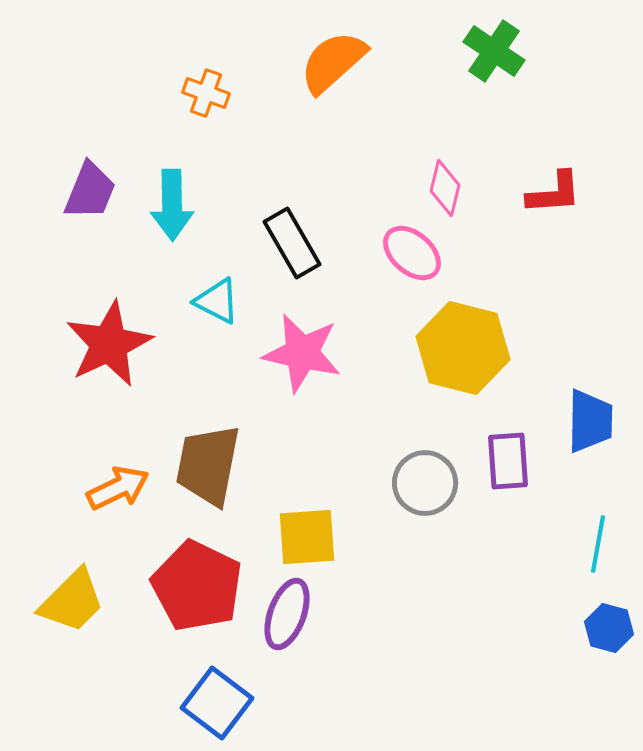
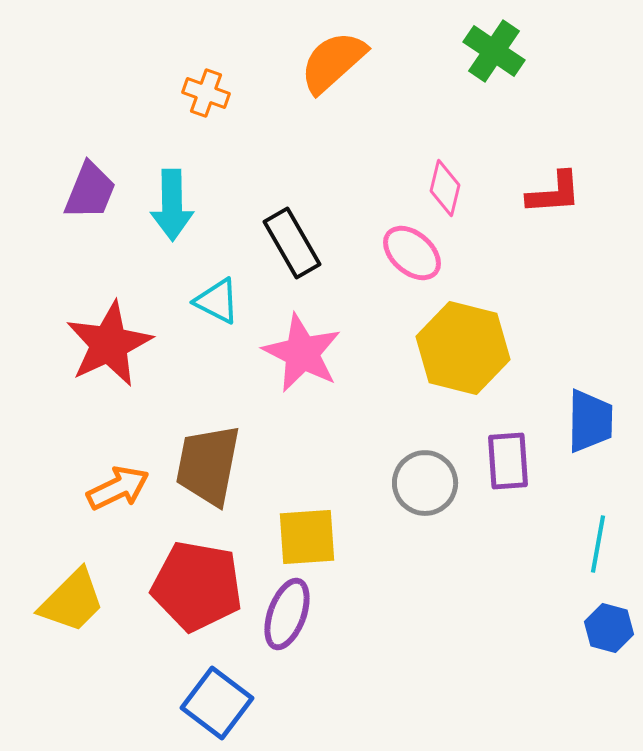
pink star: rotated 14 degrees clockwise
red pentagon: rotated 16 degrees counterclockwise
